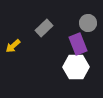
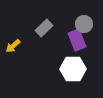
gray circle: moved 4 px left, 1 px down
purple rectangle: moved 1 px left, 4 px up
white hexagon: moved 3 px left, 2 px down
